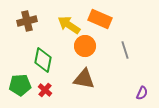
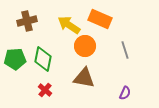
green diamond: moved 1 px up
brown triangle: moved 1 px up
green pentagon: moved 5 px left, 26 px up
purple semicircle: moved 17 px left
